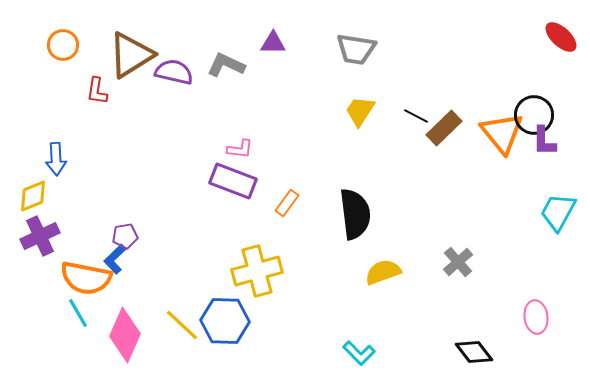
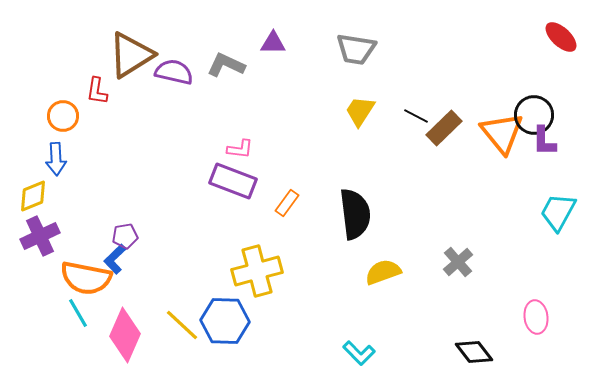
orange circle: moved 71 px down
